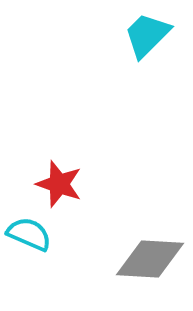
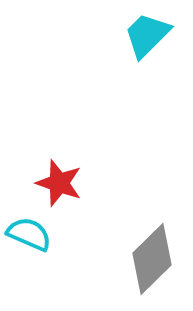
red star: moved 1 px up
gray diamond: moved 2 px right; rotated 48 degrees counterclockwise
